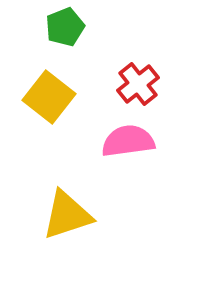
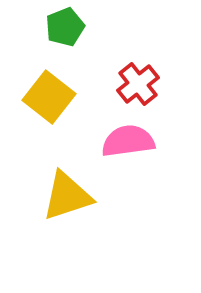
yellow triangle: moved 19 px up
